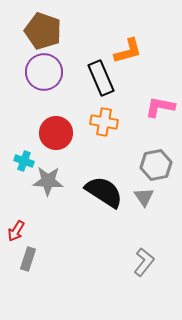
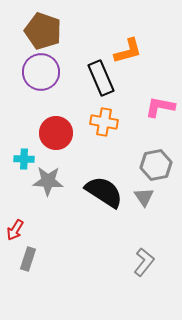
purple circle: moved 3 px left
cyan cross: moved 2 px up; rotated 18 degrees counterclockwise
red arrow: moved 1 px left, 1 px up
